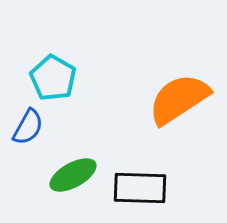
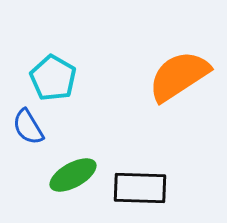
orange semicircle: moved 23 px up
blue semicircle: rotated 120 degrees clockwise
